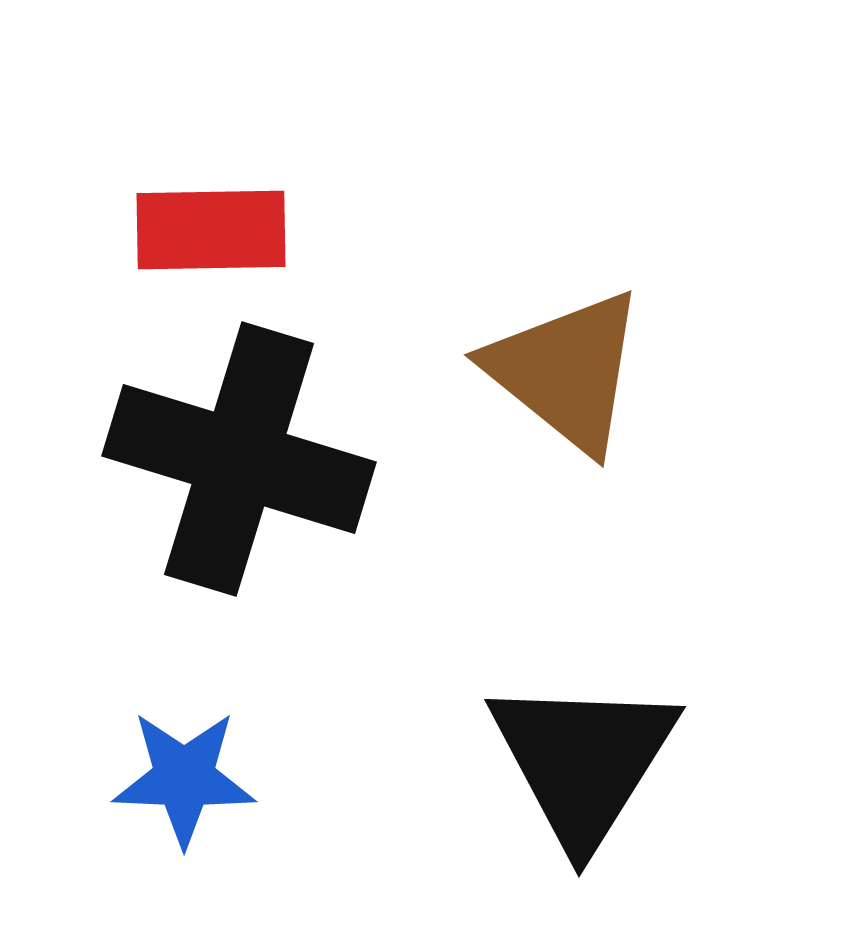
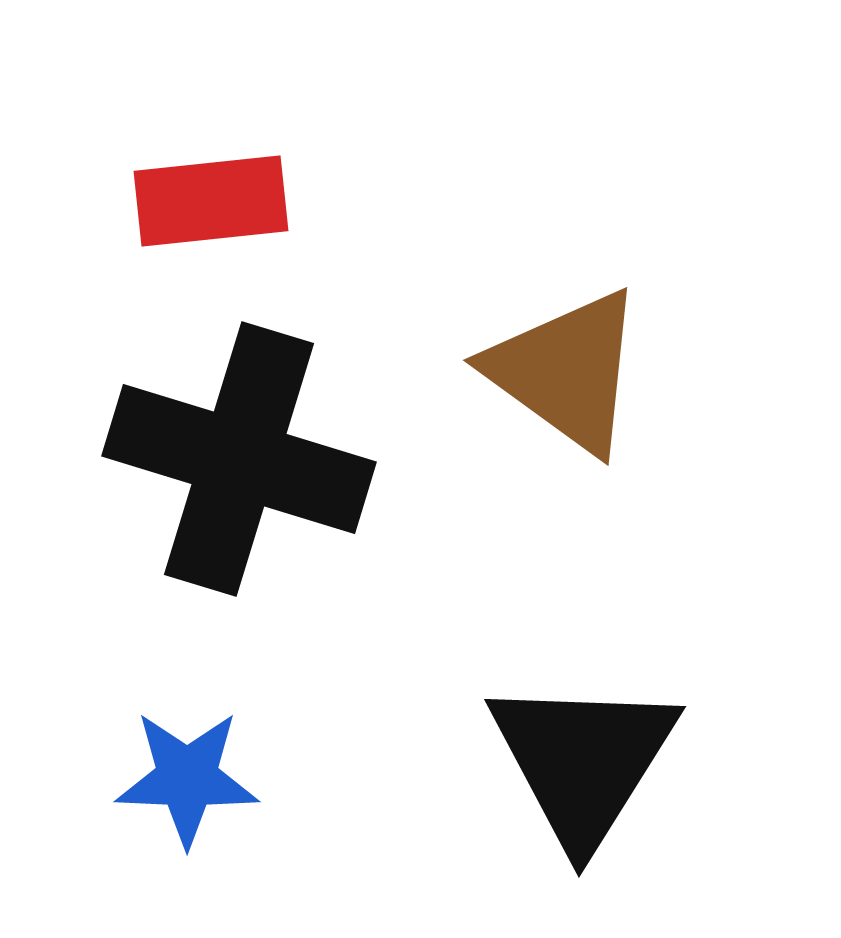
red rectangle: moved 29 px up; rotated 5 degrees counterclockwise
brown triangle: rotated 3 degrees counterclockwise
blue star: moved 3 px right
